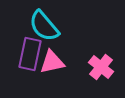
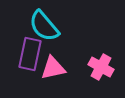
pink triangle: moved 1 px right, 6 px down
pink cross: rotated 10 degrees counterclockwise
